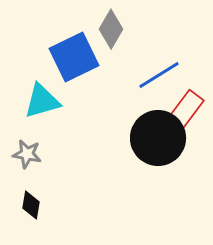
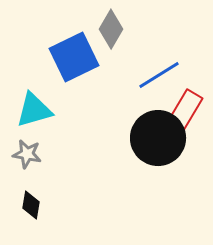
cyan triangle: moved 8 px left, 9 px down
red rectangle: rotated 6 degrees counterclockwise
